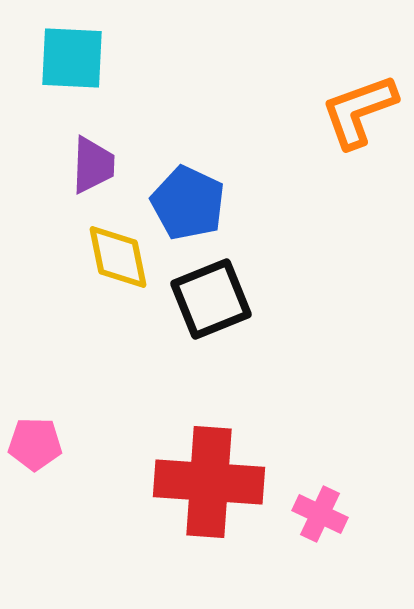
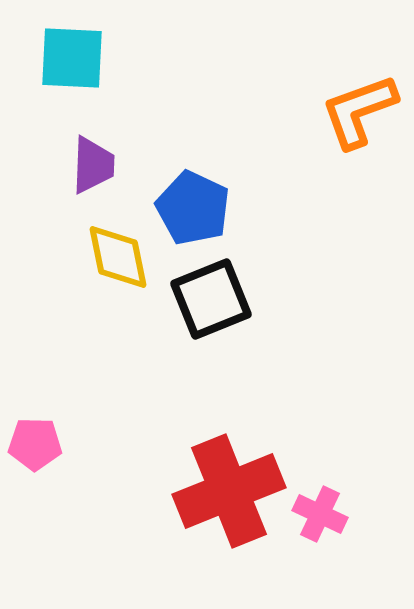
blue pentagon: moved 5 px right, 5 px down
red cross: moved 20 px right, 9 px down; rotated 26 degrees counterclockwise
